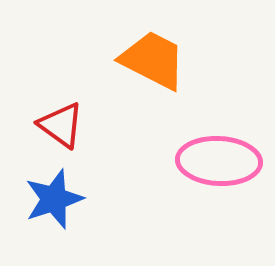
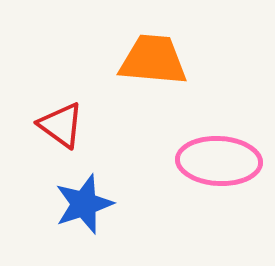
orange trapezoid: rotated 22 degrees counterclockwise
blue star: moved 30 px right, 5 px down
